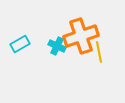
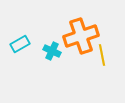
cyan cross: moved 5 px left, 5 px down
yellow line: moved 3 px right, 3 px down
